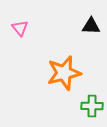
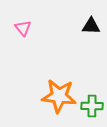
pink triangle: moved 3 px right
orange star: moved 5 px left, 23 px down; rotated 20 degrees clockwise
